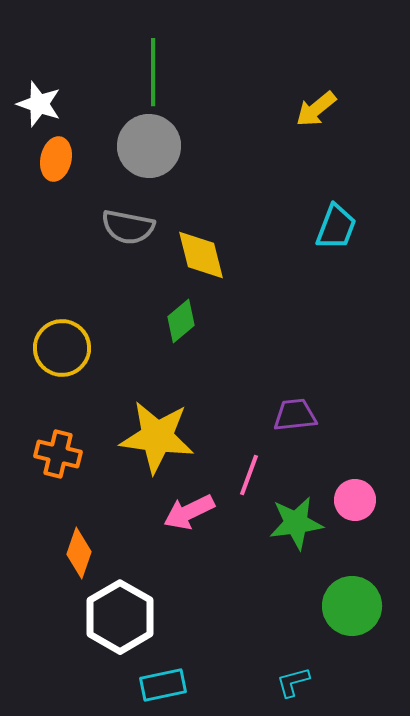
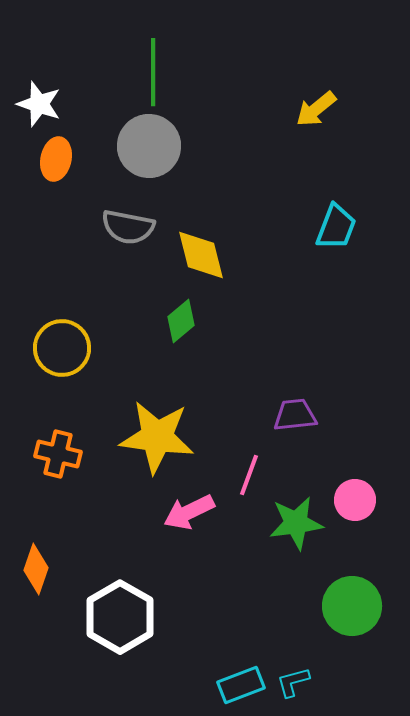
orange diamond: moved 43 px left, 16 px down
cyan rectangle: moved 78 px right; rotated 9 degrees counterclockwise
